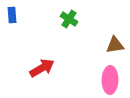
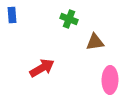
green cross: rotated 12 degrees counterclockwise
brown triangle: moved 20 px left, 3 px up
